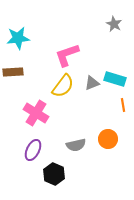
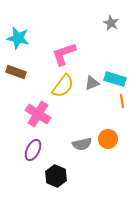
gray star: moved 3 px left, 1 px up
cyan star: rotated 20 degrees clockwise
pink L-shape: moved 3 px left, 1 px up
brown rectangle: moved 3 px right; rotated 24 degrees clockwise
orange line: moved 1 px left, 4 px up
pink cross: moved 2 px right, 1 px down
gray semicircle: moved 6 px right, 1 px up
black hexagon: moved 2 px right, 2 px down
